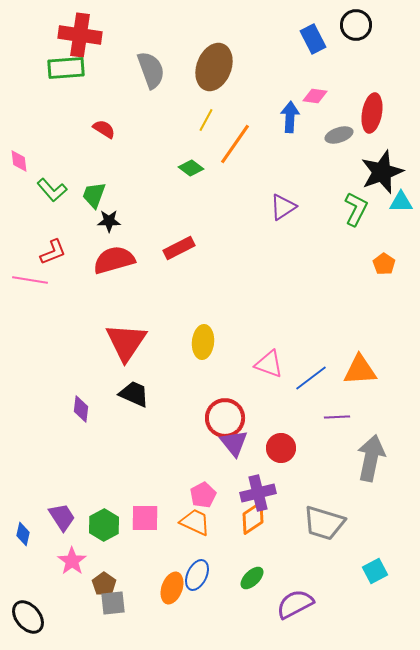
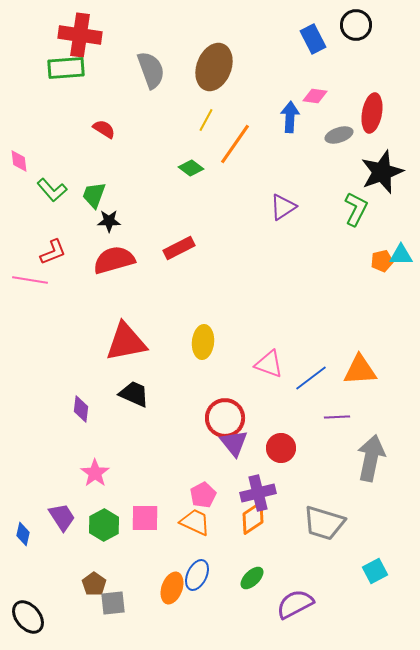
cyan triangle at (401, 202): moved 53 px down
orange pentagon at (384, 264): moved 2 px left, 3 px up; rotated 25 degrees clockwise
red triangle at (126, 342): rotated 45 degrees clockwise
pink star at (72, 561): moved 23 px right, 88 px up
brown pentagon at (104, 584): moved 10 px left
